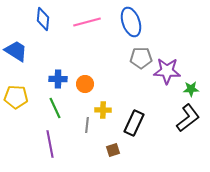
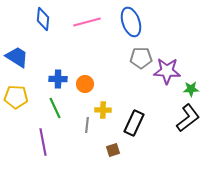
blue trapezoid: moved 1 px right, 6 px down
purple line: moved 7 px left, 2 px up
